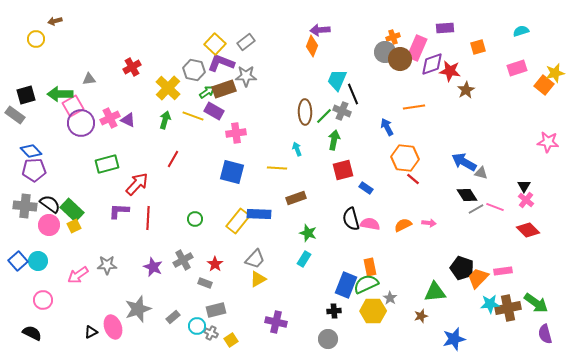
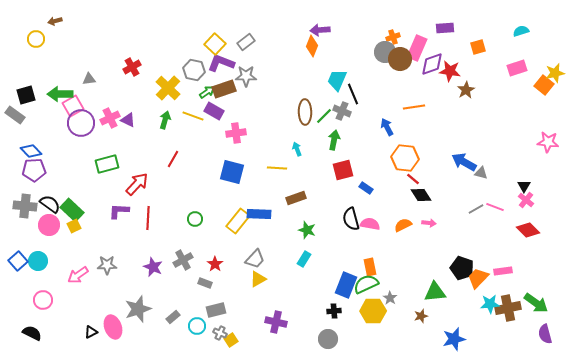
black diamond at (467, 195): moved 46 px left
green star at (308, 233): moved 1 px left, 3 px up
gray cross at (211, 333): moved 9 px right
